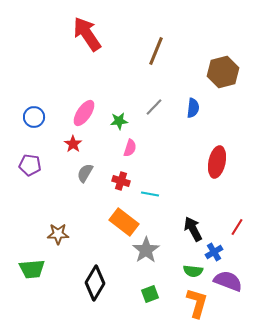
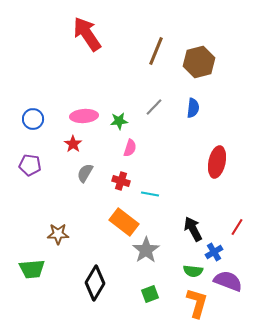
brown hexagon: moved 24 px left, 10 px up
pink ellipse: moved 3 px down; rotated 52 degrees clockwise
blue circle: moved 1 px left, 2 px down
